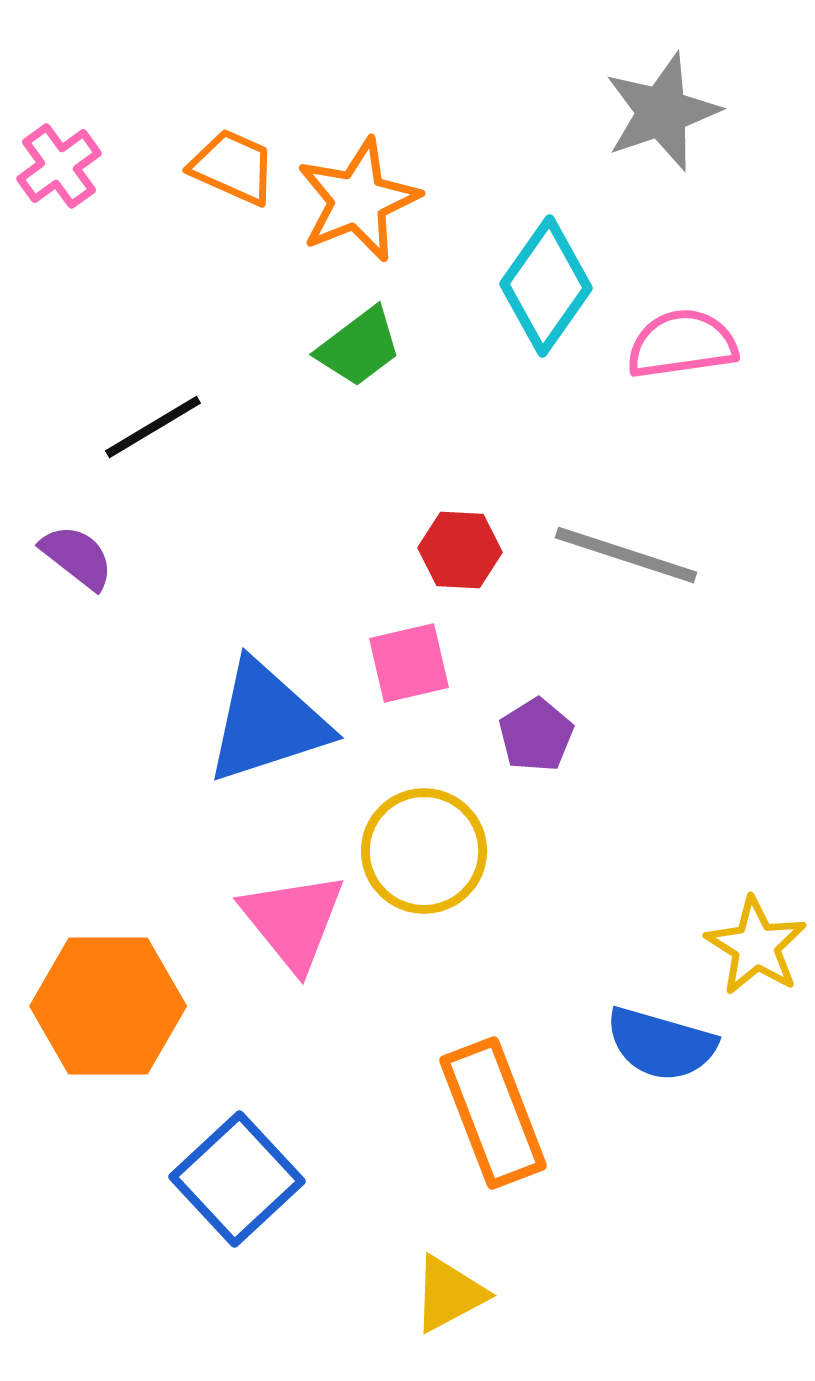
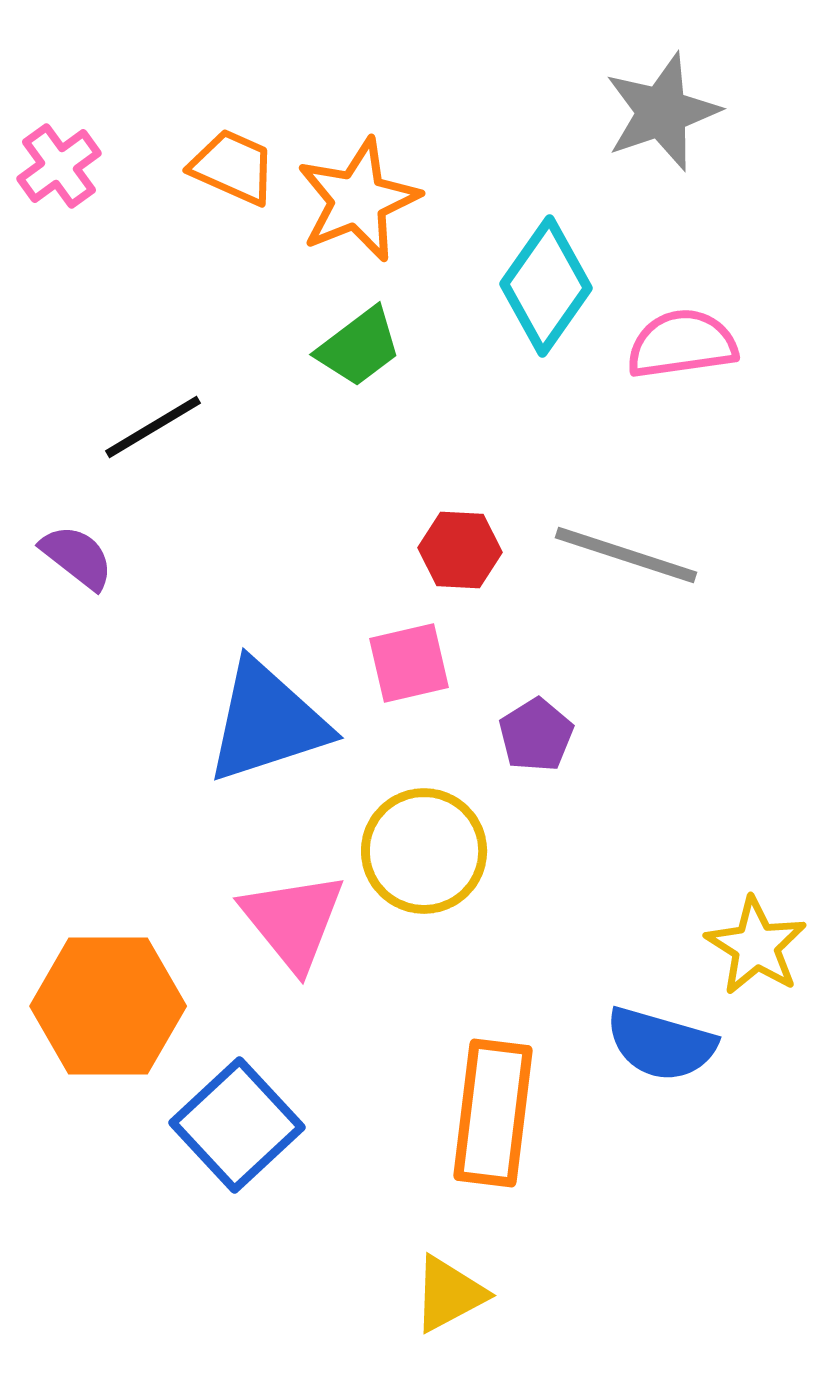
orange rectangle: rotated 28 degrees clockwise
blue square: moved 54 px up
